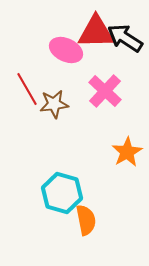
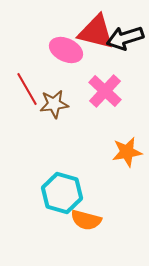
red triangle: rotated 15 degrees clockwise
black arrow: rotated 51 degrees counterclockwise
orange star: rotated 20 degrees clockwise
orange semicircle: rotated 116 degrees clockwise
